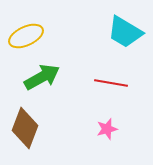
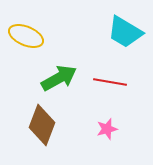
yellow ellipse: rotated 48 degrees clockwise
green arrow: moved 17 px right, 1 px down
red line: moved 1 px left, 1 px up
brown diamond: moved 17 px right, 3 px up
